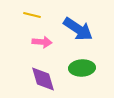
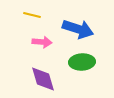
blue arrow: rotated 16 degrees counterclockwise
green ellipse: moved 6 px up
